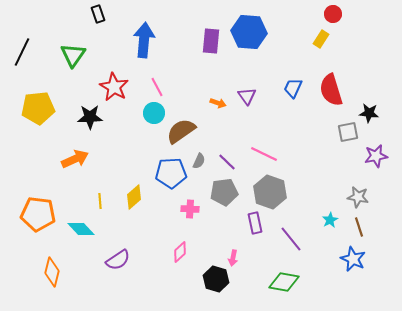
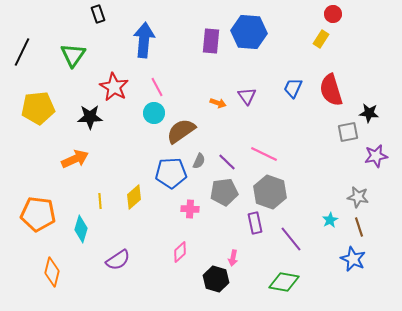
cyan diamond at (81, 229): rotated 60 degrees clockwise
